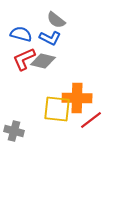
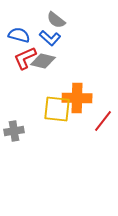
blue semicircle: moved 2 px left, 1 px down
blue L-shape: rotated 15 degrees clockwise
red L-shape: moved 1 px right, 1 px up
red line: moved 12 px right, 1 px down; rotated 15 degrees counterclockwise
gray cross: rotated 24 degrees counterclockwise
